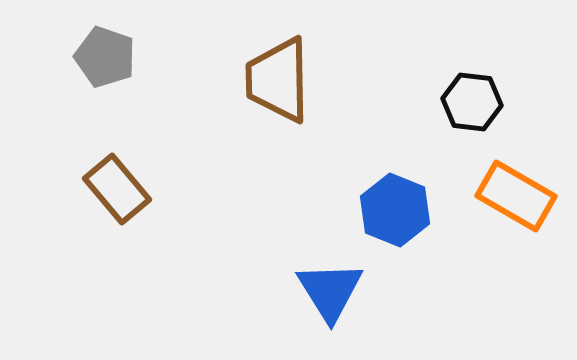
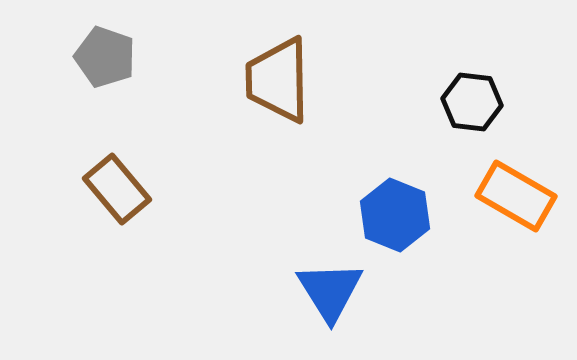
blue hexagon: moved 5 px down
